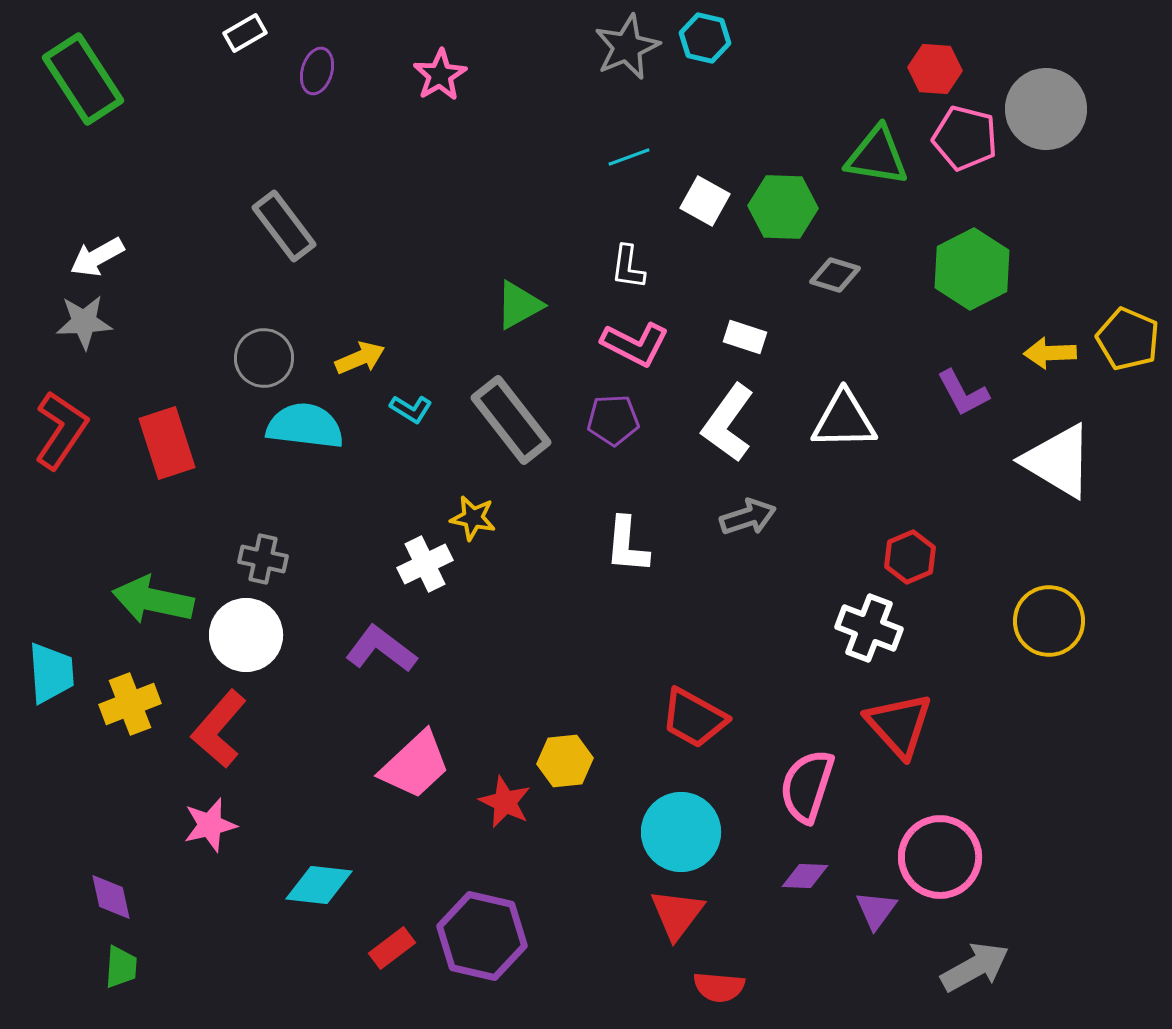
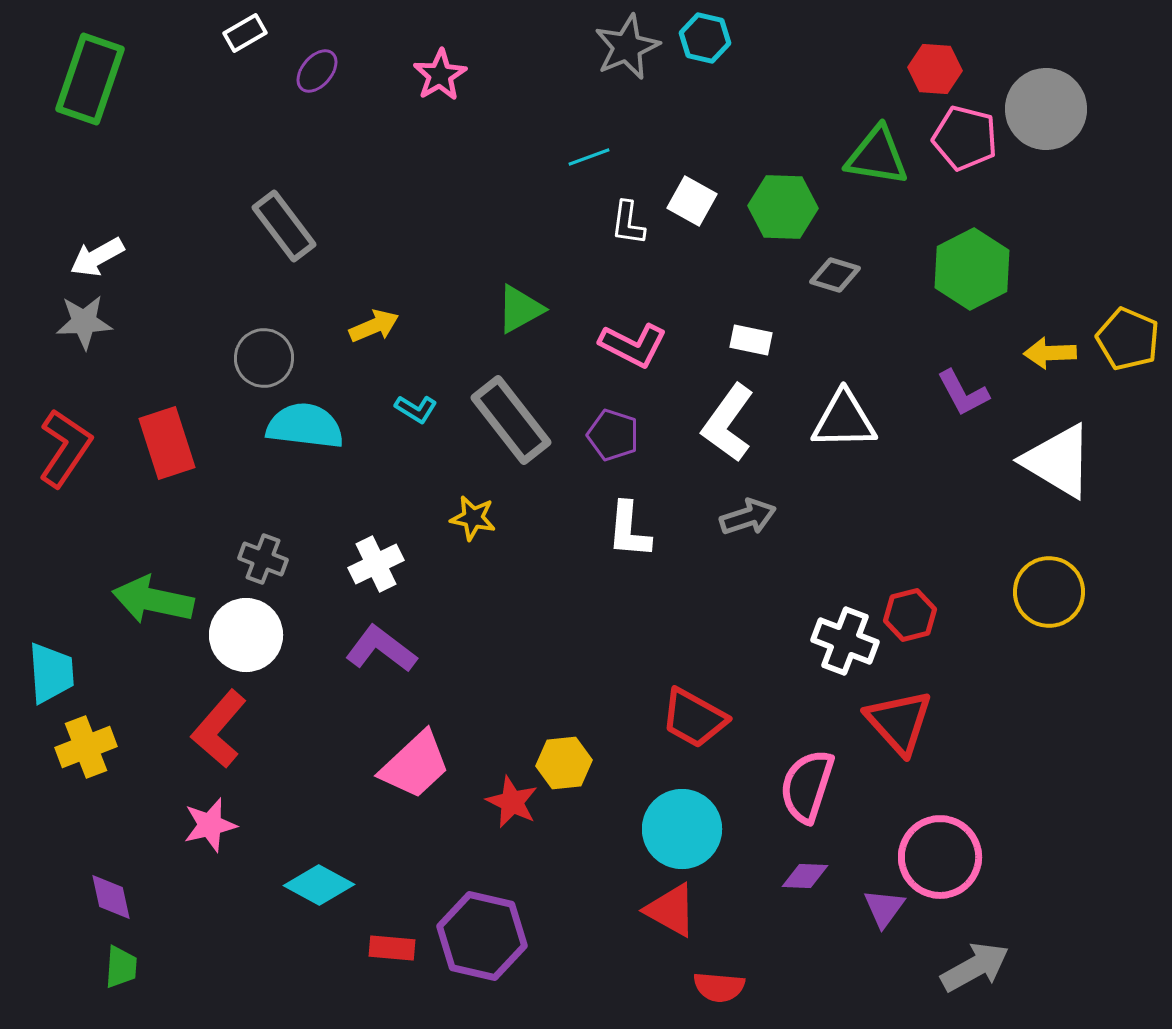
purple ellipse at (317, 71): rotated 24 degrees clockwise
green rectangle at (83, 79): moved 7 px right; rotated 52 degrees clockwise
cyan line at (629, 157): moved 40 px left
white square at (705, 201): moved 13 px left
white L-shape at (628, 267): moved 44 px up
green triangle at (519, 305): moved 1 px right, 4 px down
white rectangle at (745, 337): moved 6 px right, 3 px down; rotated 6 degrees counterclockwise
pink L-shape at (635, 344): moved 2 px left, 1 px down
yellow arrow at (360, 358): moved 14 px right, 32 px up
cyan L-shape at (411, 409): moved 5 px right
purple pentagon at (613, 420): moved 15 px down; rotated 21 degrees clockwise
red L-shape at (61, 430): moved 4 px right, 18 px down
white L-shape at (627, 545): moved 2 px right, 15 px up
red hexagon at (910, 557): moved 58 px down; rotated 9 degrees clockwise
gray cross at (263, 559): rotated 9 degrees clockwise
white cross at (425, 564): moved 49 px left
yellow circle at (1049, 621): moved 29 px up
white cross at (869, 628): moved 24 px left, 13 px down
yellow cross at (130, 704): moved 44 px left, 43 px down
red triangle at (899, 725): moved 3 px up
yellow hexagon at (565, 761): moved 1 px left, 2 px down
red star at (505, 802): moved 7 px right
cyan circle at (681, 832): moved 1 px right, 3 px up
cyan diamond at (319, 885): rotated 22 degrees clockwise
purple triangle at (876, 910): moved 8 px right, 2 px up
red triangle at (677, 914): moved 6 px left, 4 px up; rotated 38 degrees counterclockwise
red rectangle at (392, 948): rotated 42 degrees clockwise
